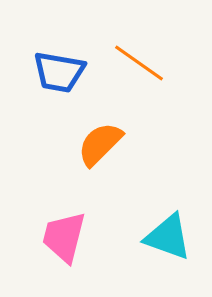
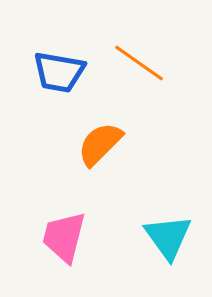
cyan triangle: rotated 34 degrees clockwise
